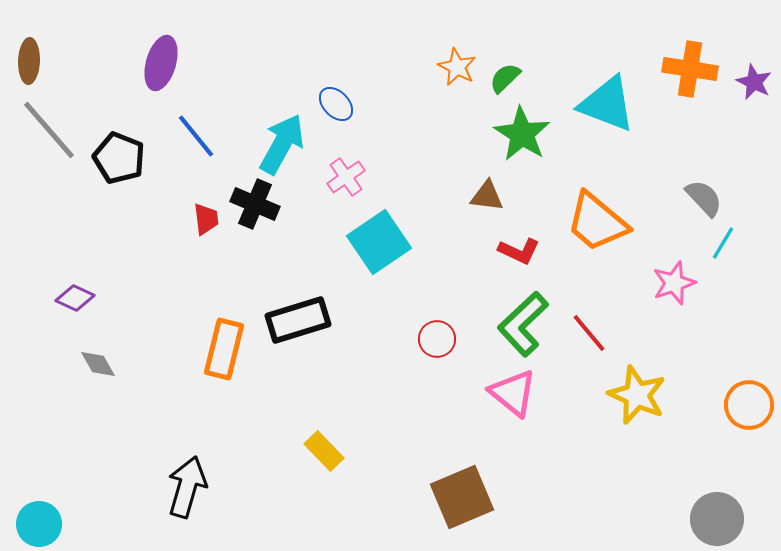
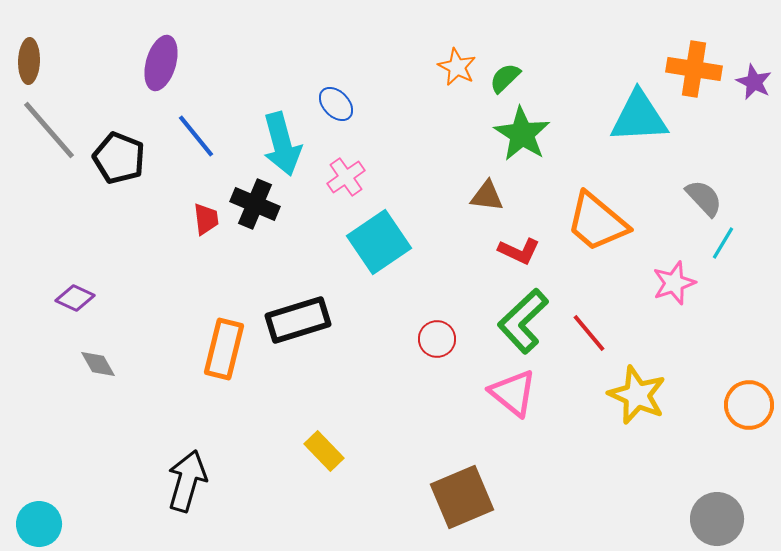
orange cross: moved 4 px right
cyan triangle: moved 32 px right, 13 px down; rotated 24 degrees counterclockwise
cyan arrow: rotated 136 degrees clockwise
green L-shape: moved 3 px up
black arrow: moved 6 px up
